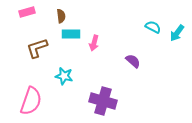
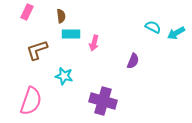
pink rectangle: rotated 49 degrees counterclockwise
cyan arrow: moved 1 px left; rotated 24 degrees clockwise
brown L-shape: moved 2 px down
purple semicircle: rotated 70 degrees clockwise
